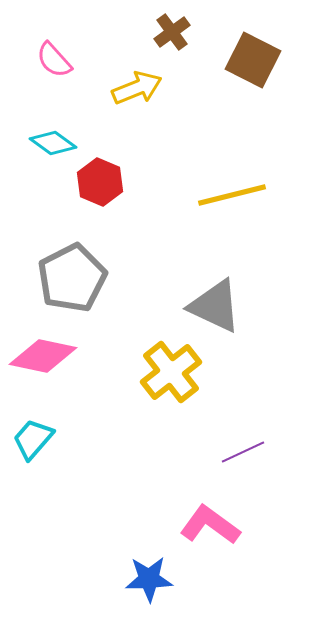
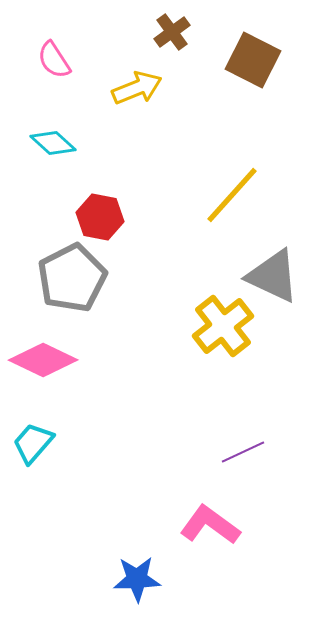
pink semicircle: rotated 9 degrees clockwise
cyan diamond: rotated 6 degrees clockwise
red hexagon: moved 35 px down; rotated 12 degrees counterclockwise
yellow line: rotated 34 degrees counterclockwise
gray triangle: moved 58 px right, 30 px up
pink diamond: moved 4 px down; rotated 14 degrees clockwise
yellow cross: moved 52 px right, 46 px up
cyan trapezoid: moved 4 px down
blue star: moved 12 px left
